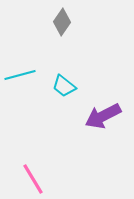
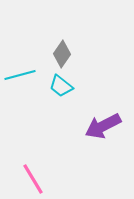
gray diamond: moved 32 px down
cyan trapezoid: moved 3 px left
purple arrow: moved 10 px down
